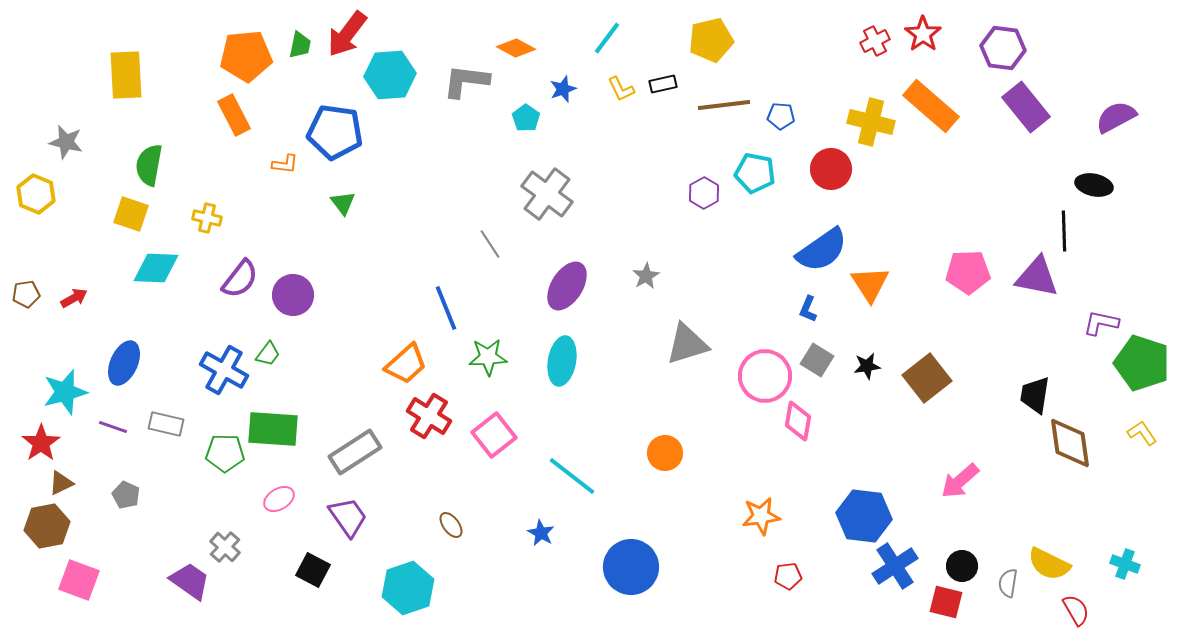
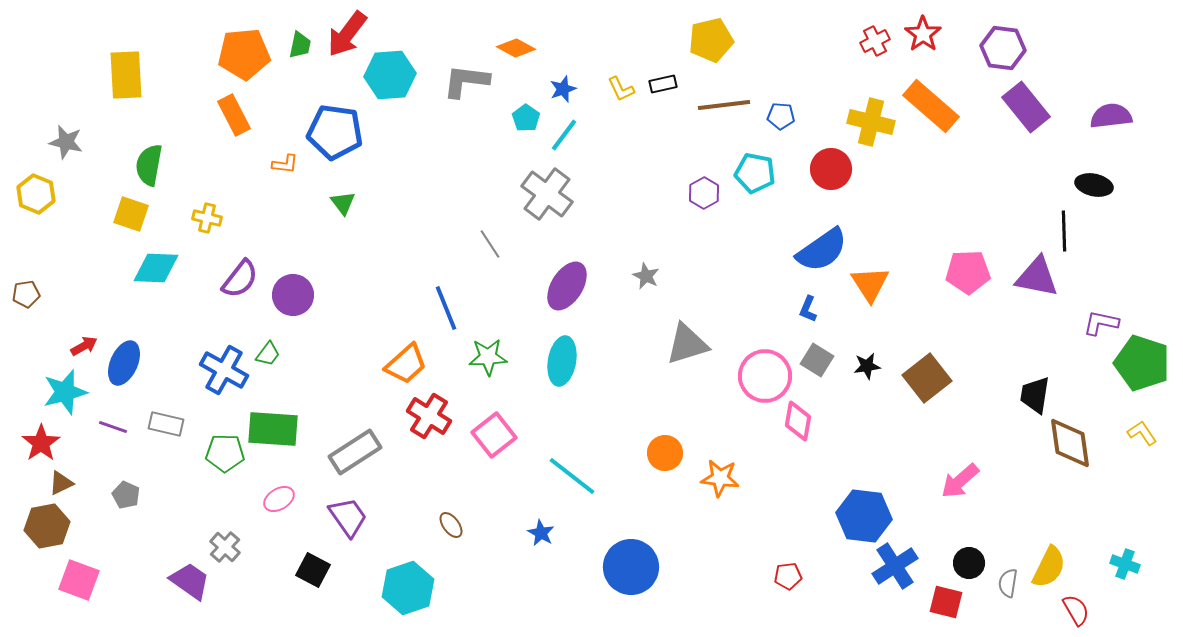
cyan line at (607, 38): moved 43 px left, 97 px down
orange pentagon at (246, 56): moved 2 px left, 2 px up
purple semicircle at (1116, 117): moved 5 px left, 1 px up; rotated 21 degrees clockwise
gray star at (646, 276): rotated 16 degrees counterclockwise
red arrow at (74, 298): moved 10 px right, 48 px down
orange star at (761, 516): moved 41 px left, 38 px up; rotated 15 degrees clockwise
yellow semicircle at (1049, 564): moved 3 px down; rotated 90 degrees counterclockwise
black circle at (962, 566): moved 7 px right, 3 px up
